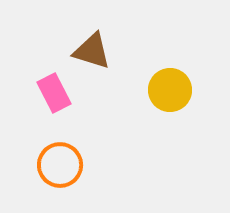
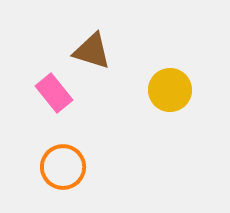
pink rectangle: rotated 12 degrees counterclockwise
orange circle: moved 3 px right, 2 px down
